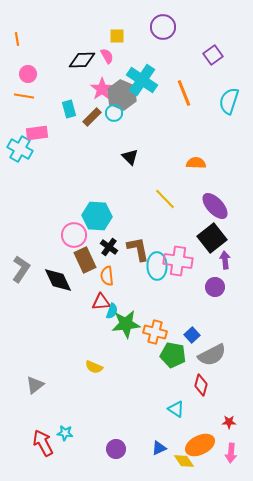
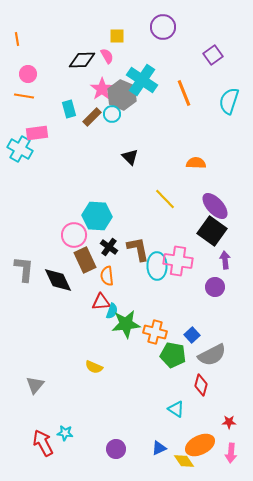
cyan circle at (114, 113): moved 2 px left, 1 px down
black square at (212, 238): moved 7 px up; rotated 16 degrees counterclockwise
gray L-shape at (21, 269): moved 3 px right; rotated 28 degrees counterclockwise
gray triangle at (35, 385): rotated 12 degrees counterclockwise
